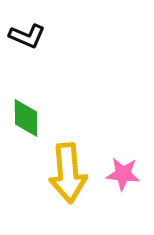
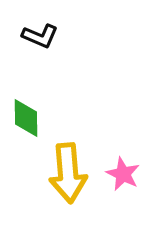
black L-shape: moved 13 px right
pink star: rotated 20 degrees clockwise
